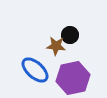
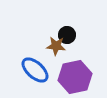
black circle: moved 3 px left
purple hexagon: moved 2 px right, 1 px up
